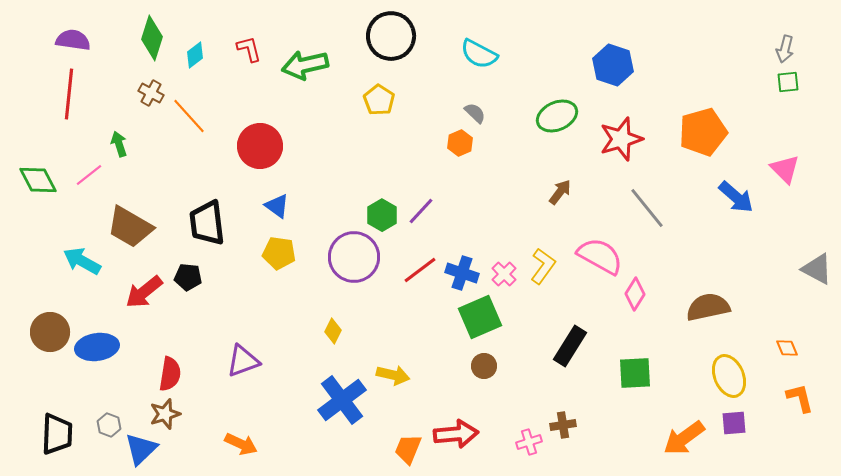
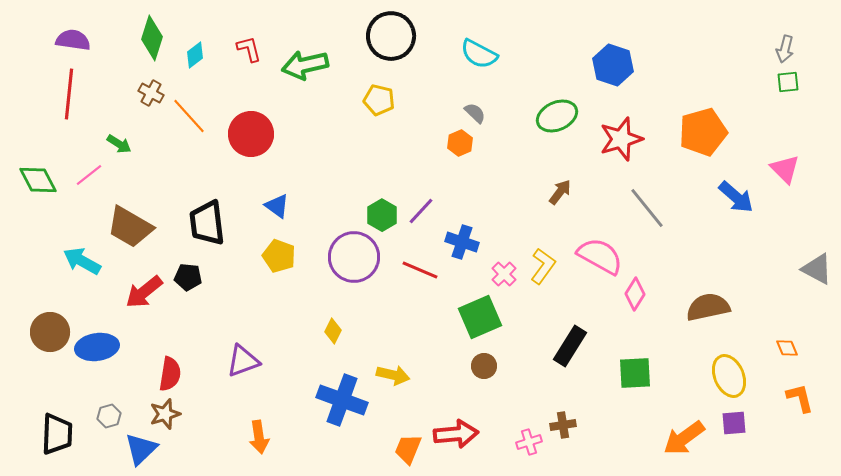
yellow pentagon at (379, 100): rotated 20 degrees counterclockwise
green arrow at (119, 144): rotated 140 degrees clockwise
red circle at (260, 146): moved 9 px left, 12 px up
yellow pentagon at (279, 253): moved 3 px down; rotated 12 degrees clockwise
red line at (420, 270): rotated 60 degrees clockwise
blue cross at (462, 273): moved 31 px up
blue cross at (342, 400): rotated 33 degrees counterclockwise
gray hexagon at (109, 425): moved 9 px up; rotated 25 degrees clockwise
orange arrow at (241, 444): moved 18 px right, 7 px up; rotated 56 degrees clockwise
